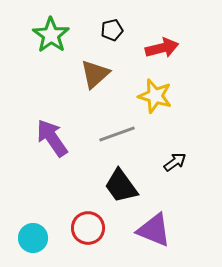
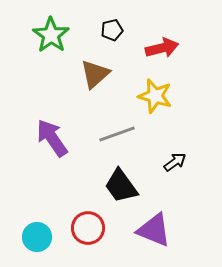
cyan circle: moved 4 px right, 1 px up
